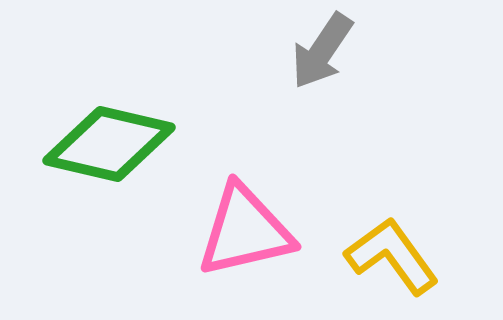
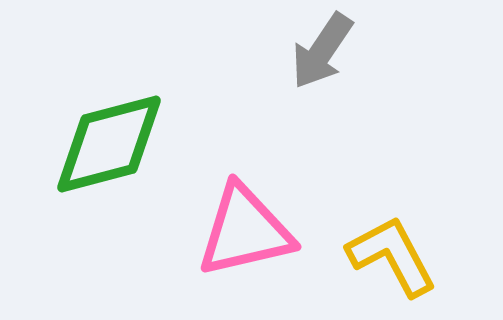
green diamond: rotated 28 degrees counterclockwise
yellow L-shape: rotated 8 degrees clockwise
